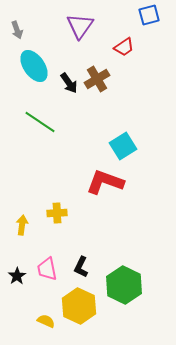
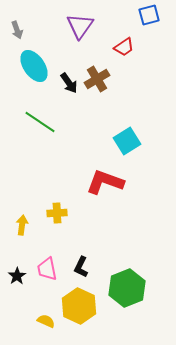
cyan square: moved 4 px right, 5 px up
green hexagon: moved 3 px right, 3 px down; rotated 12 degrees clockwise
